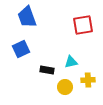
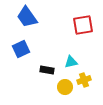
blue trapezoid: rotated 15 degrees counterclockwise
yellow cross: moved 4 px left; rotated 16 degrees counterclockwise
